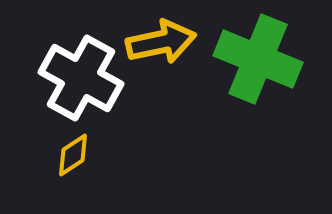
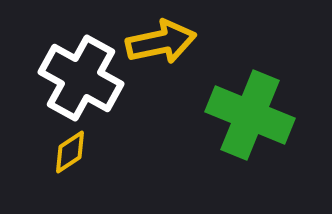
green cross: moved 8 px left, 56 px down
yellow diamond: moved 3 px left, 3 px up
